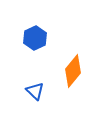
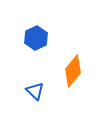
blue hexagon: moved 1 px right
